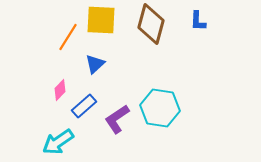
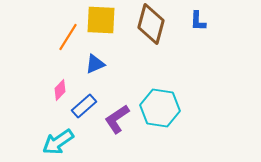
blue triangle: rotated 20 degrees clockwise
